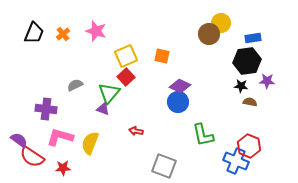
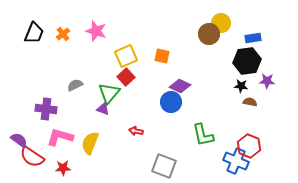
blue circle: moved 7 px left
